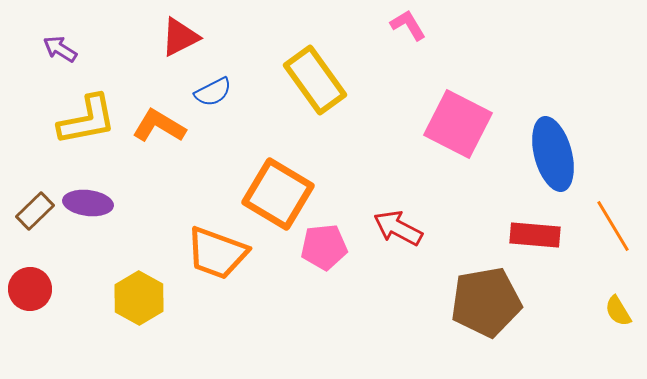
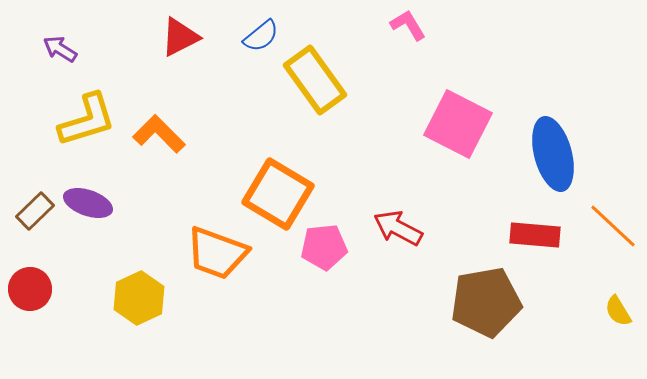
blue semicircle: moved 48 px right, 56 px up; rotated 12 degrees counterclockwise
yellow L-shape: rotated 6 degrees counterclockwise
orange L-shape: moved 8 px down; rotated 14 degrees clockwise
purple ellipse: rotated 12 degrees clockwise
orange line: rotated 16 degrees counterclockwise
yellow hexagon: rotated 6 degrees clockwise
